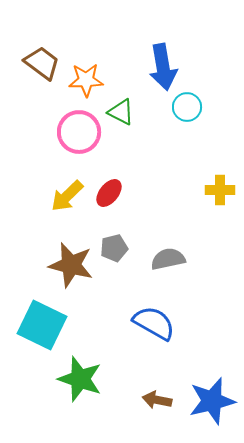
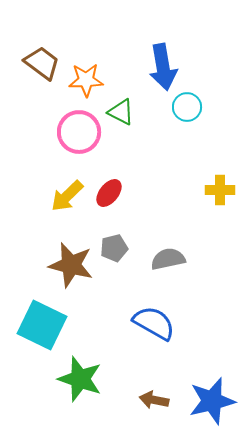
brown arrow: moved 3 px left
